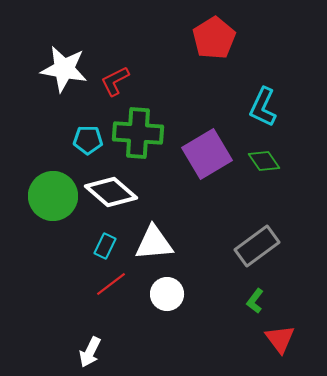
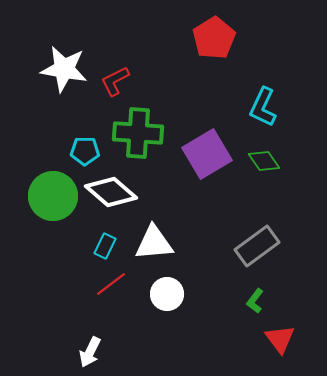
cyan pentagon: moved 3 px left, 11 px down
